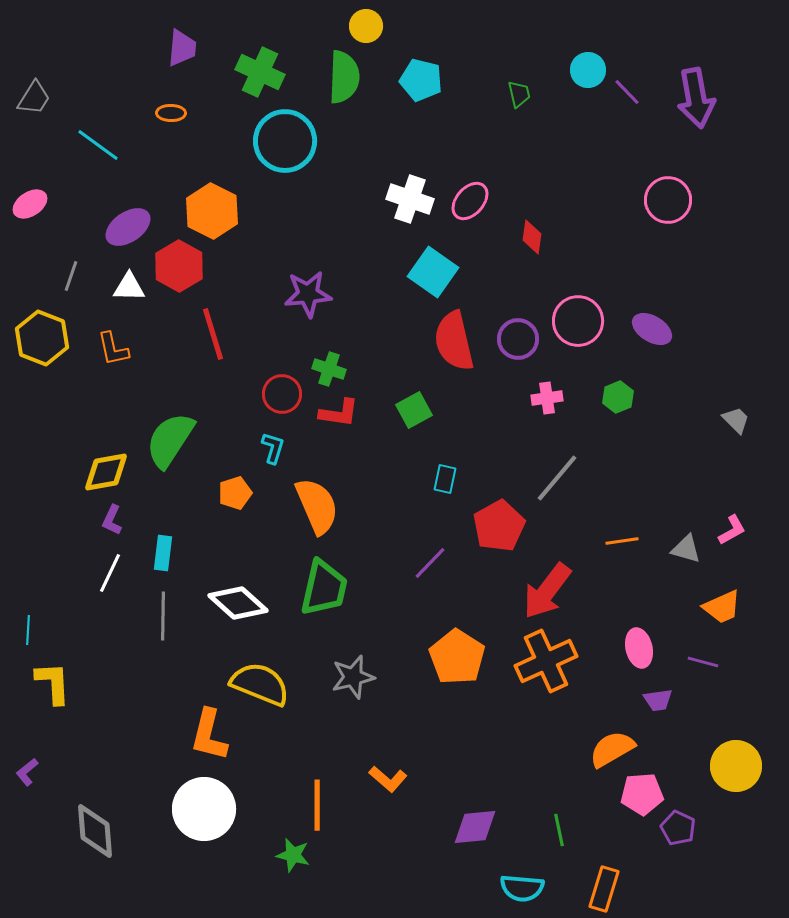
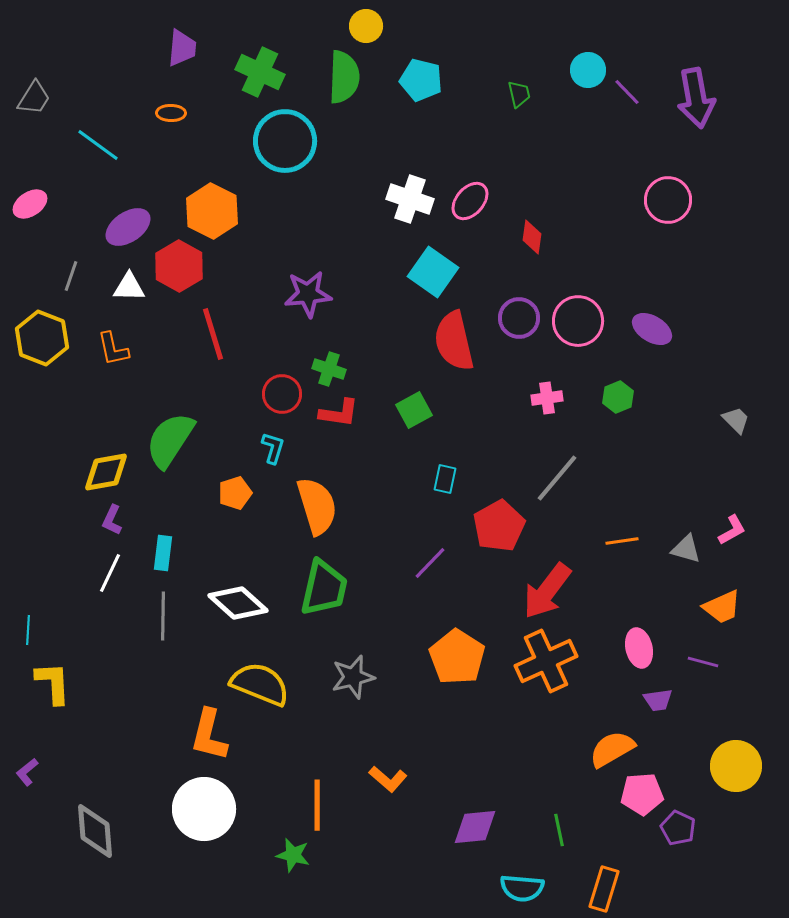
purple circle at (518, 339): moved 1 px right, 21 px up
orange semicircle at (317, 506): rotated 6 degrees clockwise
